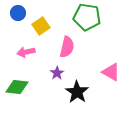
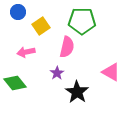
blue circle: moved 1 px up
green pentagon: moved 5 px left, 4 px down; rotated 8 degrees counterclockwise
green diamond: moved 2 px left, 4 px up; rotated 45 degrees clockwise
